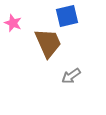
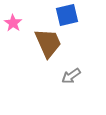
blue square: moved 1 px up
pink star: rotated 12 degrees clockwise
